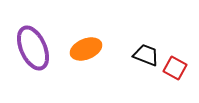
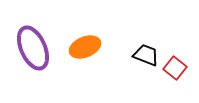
orange ellipse: moved 1 px left, 2 px up
red square: rotated 10 degrees clockwise
